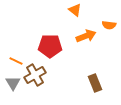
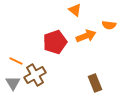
red pentagon: moved 5 px right, 4 px up; rotated 20 degrees counterclockwise
